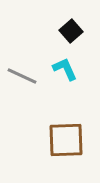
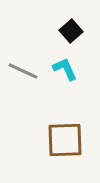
gray line: moved 1 px right, 5 px up
brown square: moved 1 px left
